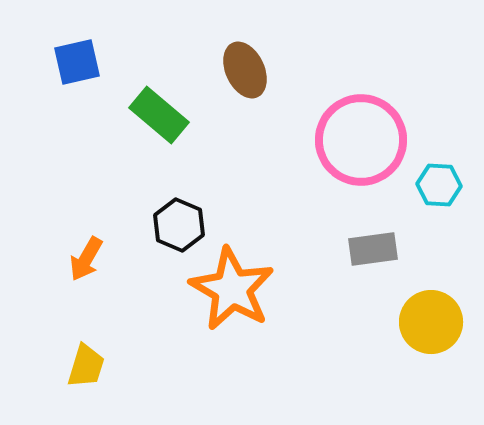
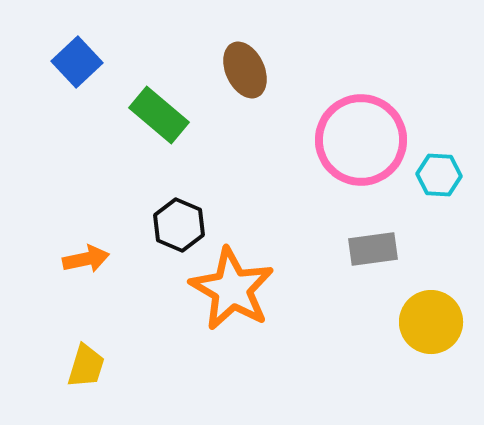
blue square: rotated 30 degrees counterclockwise
cyan hexagon: moved 10 px up
orange arrow: rotated 132 degrees counterclockwise
